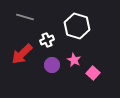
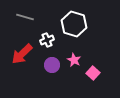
white hexagon: moved 3 px left, 2 px up
